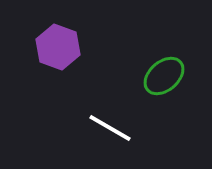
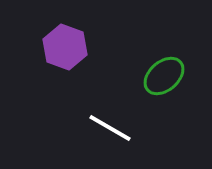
purple hexagon: moved 7 px right
